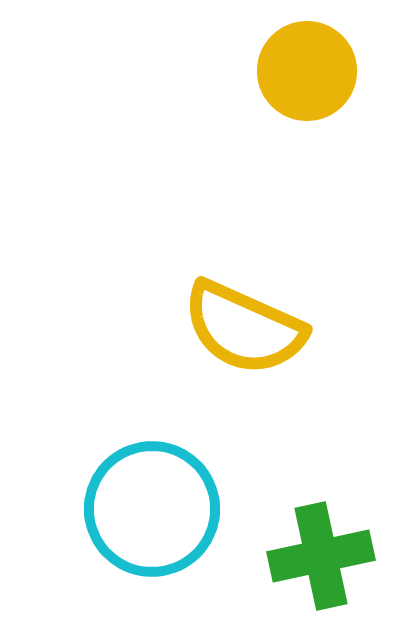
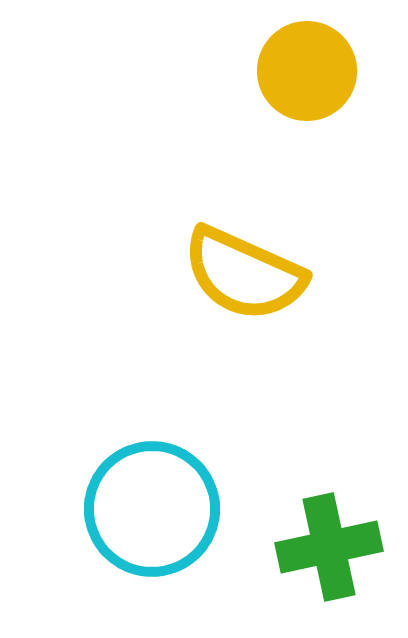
yellow semicircle: moved 54 px up
green cross: moved 8 px right, 9 px up
